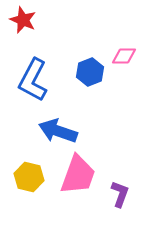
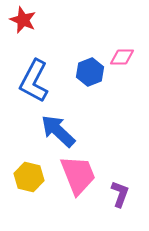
pink diamond: moved 2 px left, 1 px down
blue L-shape: moved 1 px right, 1 px down
blue arrow: rotated 24 degrees clockwise
pink trapezoid: rotated 42 degrees counterclockwise
